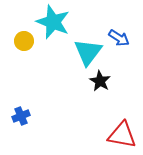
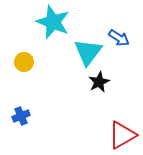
yellow circle: moved 21 px down
black star: moved 1 px left, 1 px down; rotated 15 degrees clockwise
red triangle: rotated 40 degrees counterclockwise
